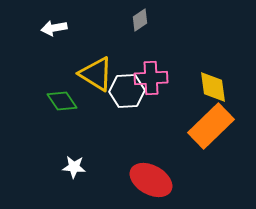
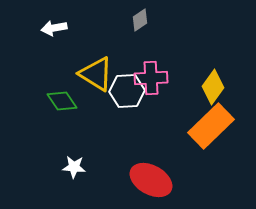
yellow diamond: rotated 44 degrees clockwise
